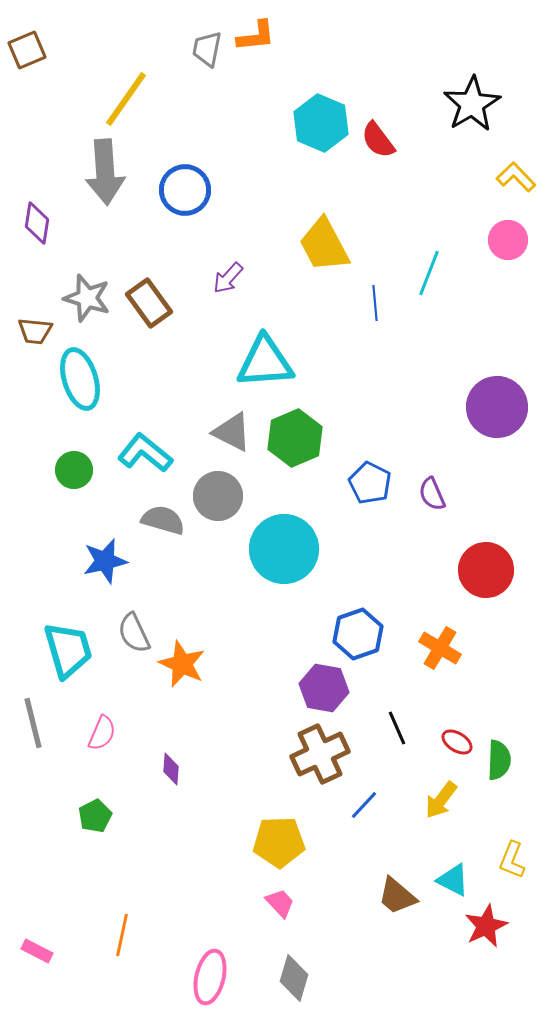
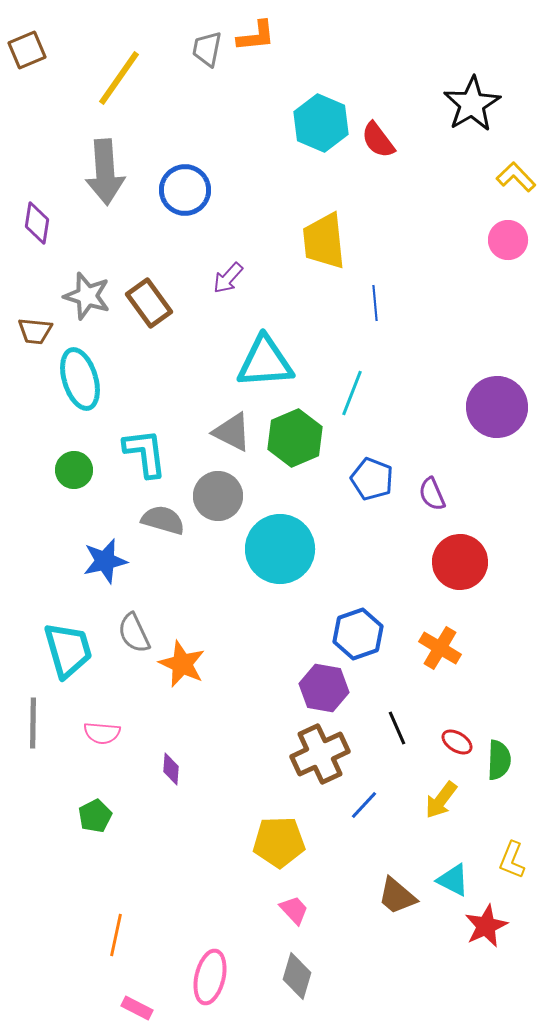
yellow line at (126, 99): moved 7 px left, 21 px up
yellow trapezoid at (324, 245): moved 4 px up; rotated 22 degrees clockwise
cyan line at (429, 273): moved 77 px left, 120 px down
gray star at (87, 298): moved 2 px up
cyan L-shape at (145, 453): rotated 44 degrees clockwise
blue pentagon at (370, 483): moved 2 px right, 4 px up; rotated 6 degrees counterclockwise
cyan circle at (284, 549): moved 4 px left
red circle at (486, 570): moved 26 px left, 8 px up
gray line at (33, 723): rotated 15 degrees clockwise
pink semicircle at (102, 733): rotated 72 degrees clockwise
pink trapezoid at (280, 903): moved 14 px right, 7 px down
orange line at (122, 935): moved 6 px left
pink rectangle at (37, 951): moved 100 px right, 57 px down
gray diamond at (294, 978): moved 3 px right, 2 px up
